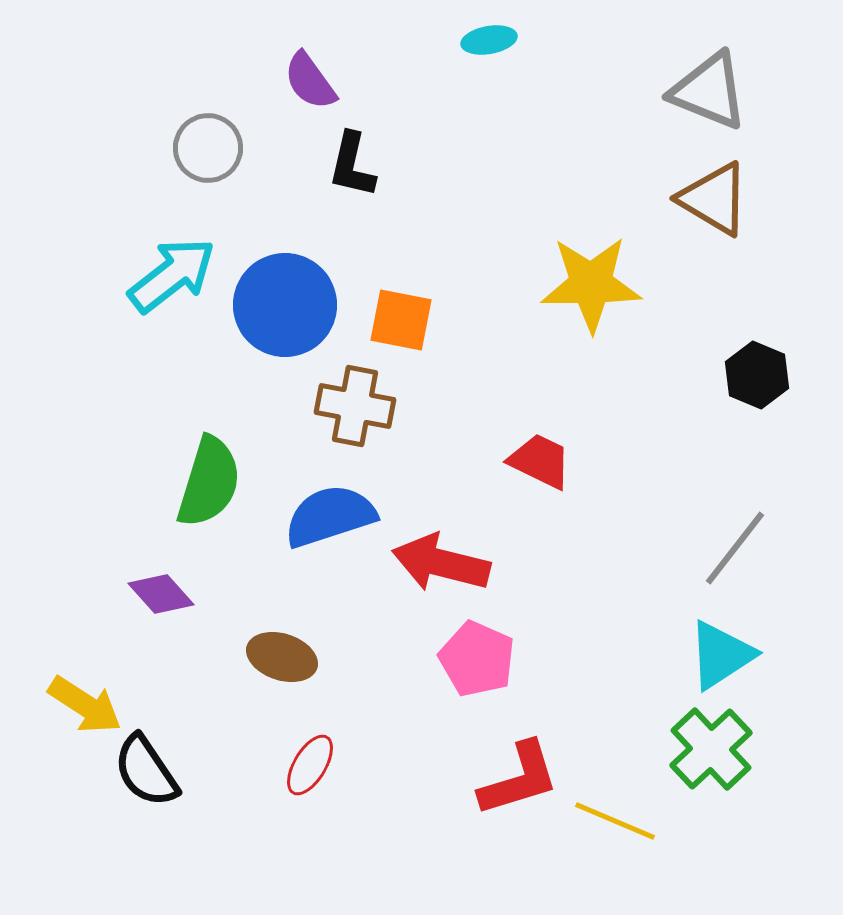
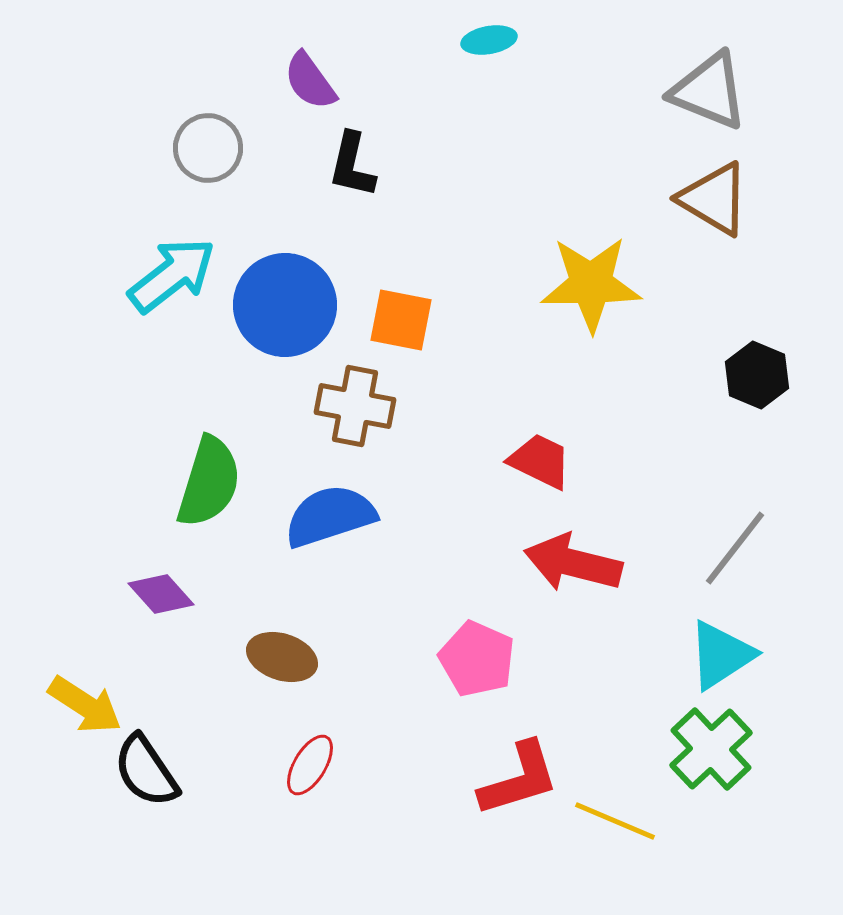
red arrow: moved 132 px right
